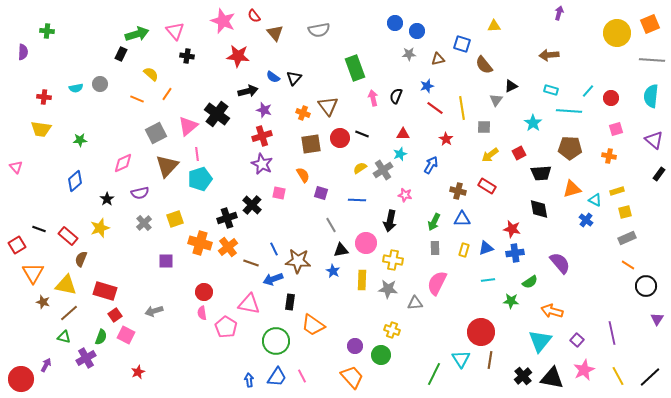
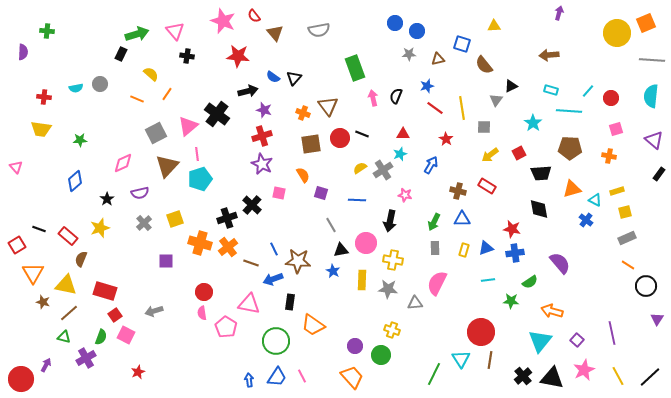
orange square at (650, 24): moved 4 px left, 1 px up
